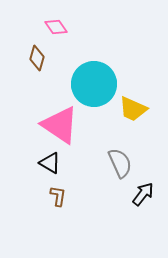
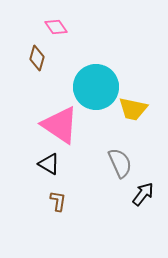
cyan circle: moved 2 px right, 3 px down
yellow trapezoid: rotated 12 degrees counterclockwise
black triangle: moved 1 px left, 1 px down
brown L-shape: moved 5 px down
